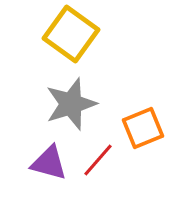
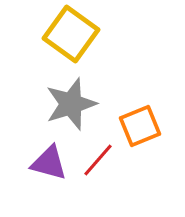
orange square: moved 3 px left, 2 px up
